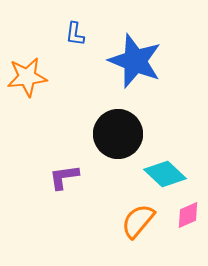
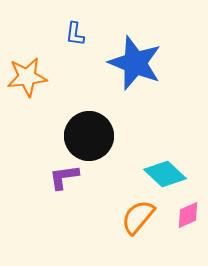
blue star: moved 2 px down
black circle: moved 29 px left, 2 px down
orange semicircle: moved 4 px up
